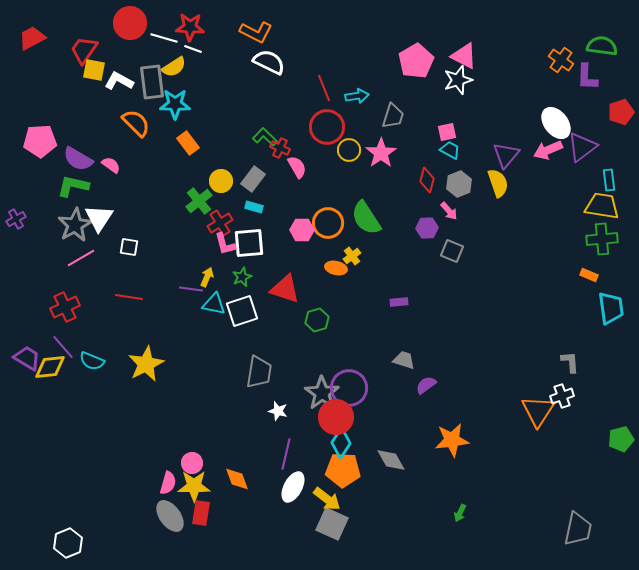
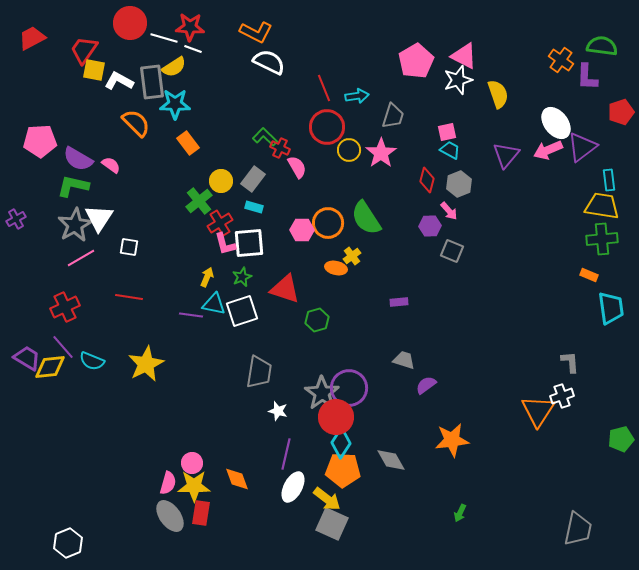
yellow semicircle at (498, 183): moved 89 px up
purple hexagon at (427, 228): moved 3 px right, 2 px up
purple line at (191, 289): moved 26 px down
